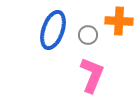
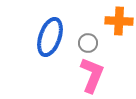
blue ellipse: moved 3 px left, 7 px down
gray circle: moved 8 px down
